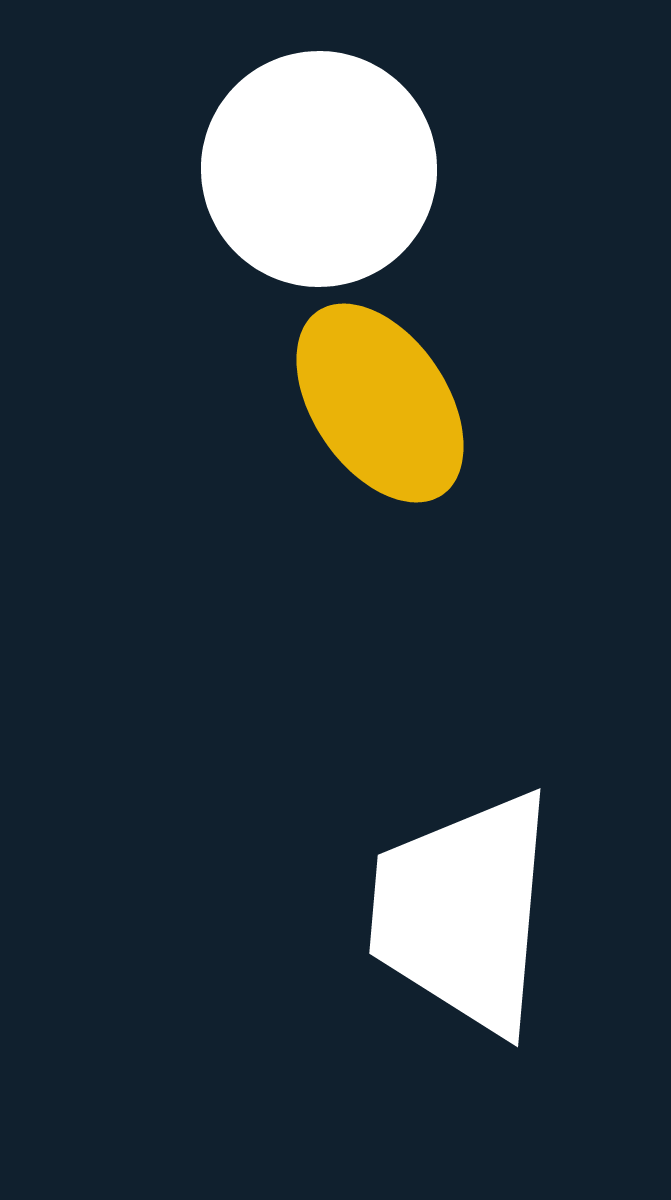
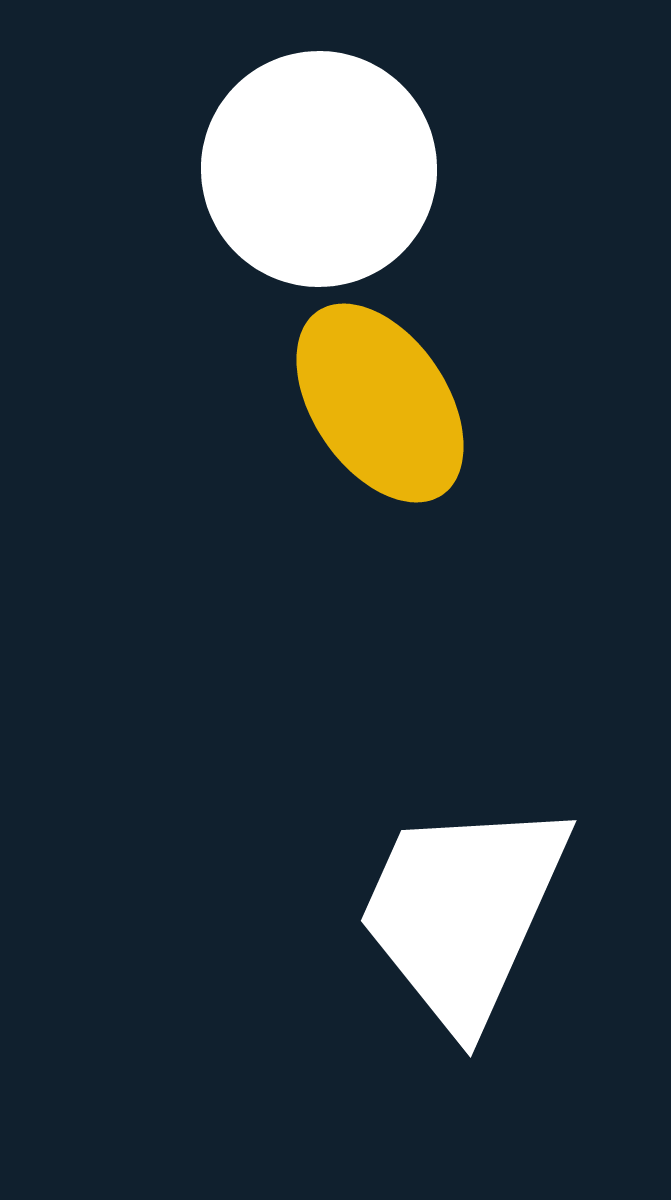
white trapezoid: rotated 19 degrees clockwise
